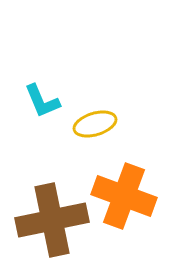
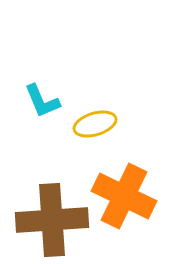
orange cross: rotated 6 degrees clockwise
brown cross: rotated 8 degrees clockwise
